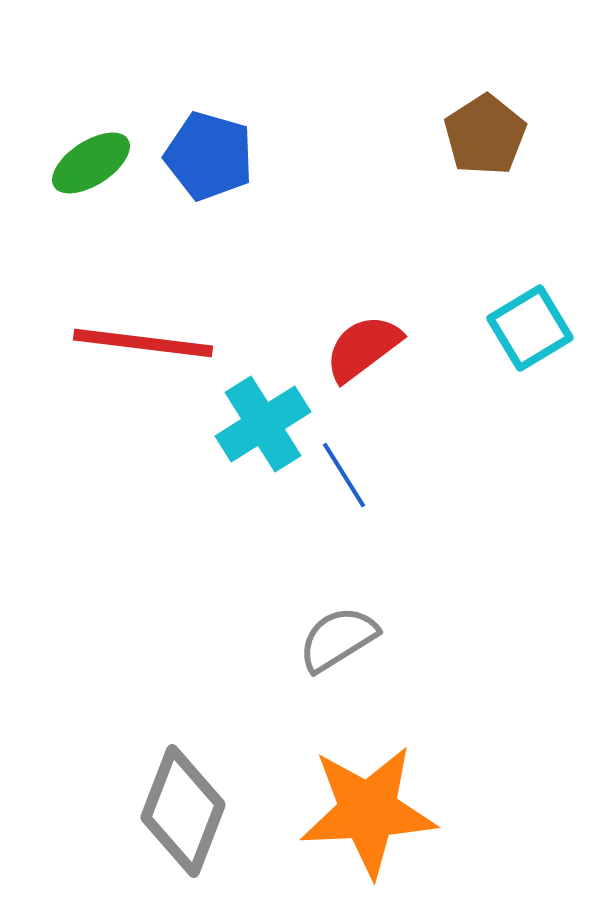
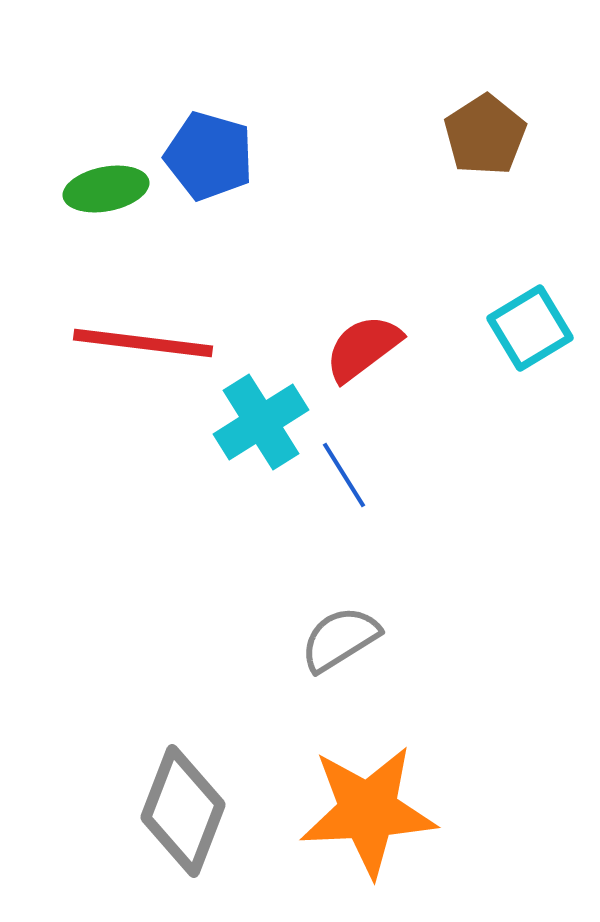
green ellipse: moved 15 px right, 26 px down; rotated 22 degrees clockwise
cyan cross: moved 2 px left, 2 px up
gray semicircle: moved 2 px right
